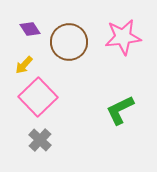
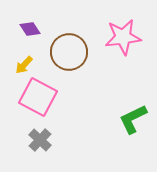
brown circle: moved 10 px down
pink square: rotated 18 degrees counterclockwise
green L-shape: moved 13 px right, 9 px down
